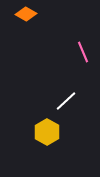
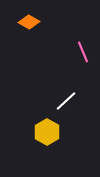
orange diamond: moved 3 px right, 8 px down
